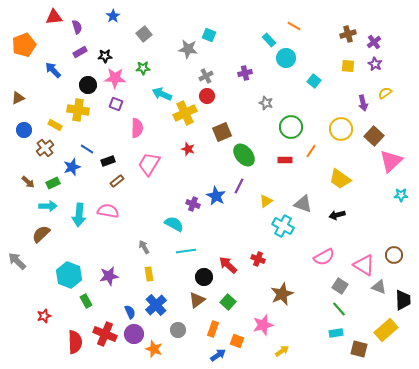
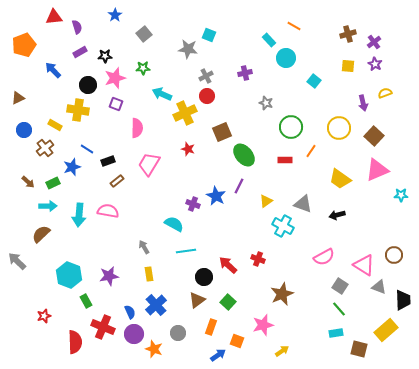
blue star at (113, 16): moved 2 px right, 1 px up
pink star at (115, 78): rotated 20 degrees counterclockwise
yellow semicircle at (385, 93): rotated 16 degrees clockwise
yellow circle at (341, 129): moved 2 px left, 1 px up
pink triangle at (391, 161): moved 14 px left, 9 px down; rotated 20 degrees clockwise
orange rectangle at (213, 329): moved 2 px left, 2 px up
gray circle at (178, 330): moved 3 px down
red cross at (105, 334): moved 2 px left, 7 px up
